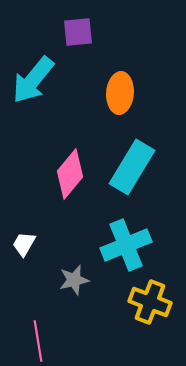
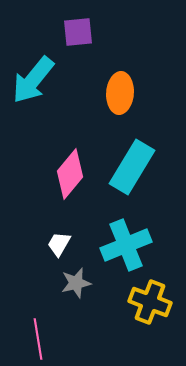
white trapezoid: moved 35 px right
gray star: moved 2 px right, 3 px down
pink line: moved 2 px up
